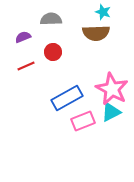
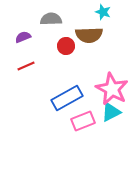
brown semicircle: moved 7 px left, 2 px down
red circle: moved 13 px right, 6 px up
